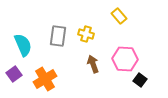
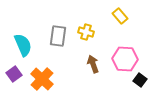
yellow rectangle: moved 1 px right
yellow cross: moved 2 px up
orange cross: moved 3 px left; rotated 15 degrees counterclockwise
